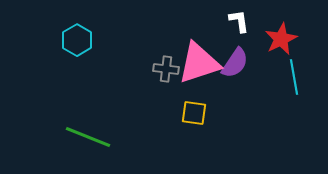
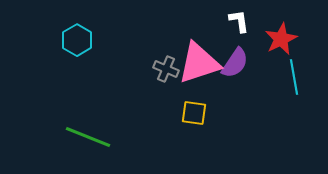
gray cross: rotated 15 degrees clockwise
